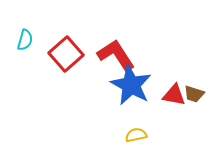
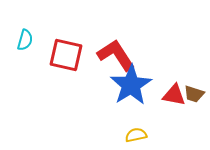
red square: moved 1 px down; rotated 36 degrees counterclockwise
blue star: rotated 12 degrees clockwise
